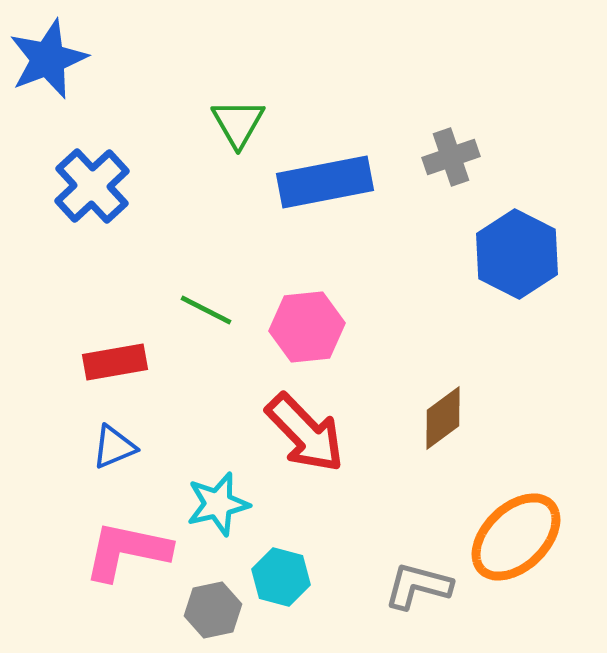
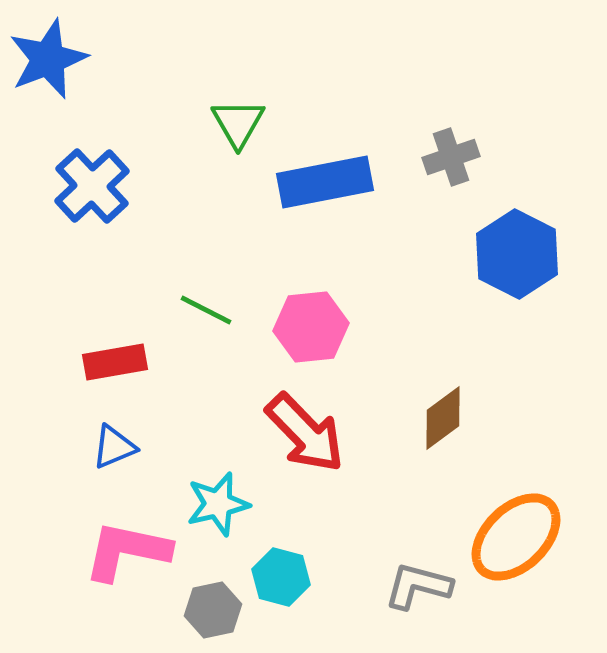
pink hexagon: moved 4 px right
